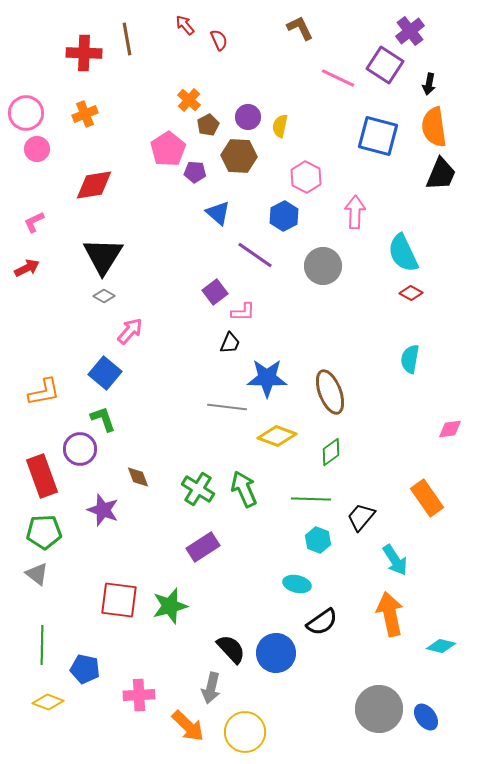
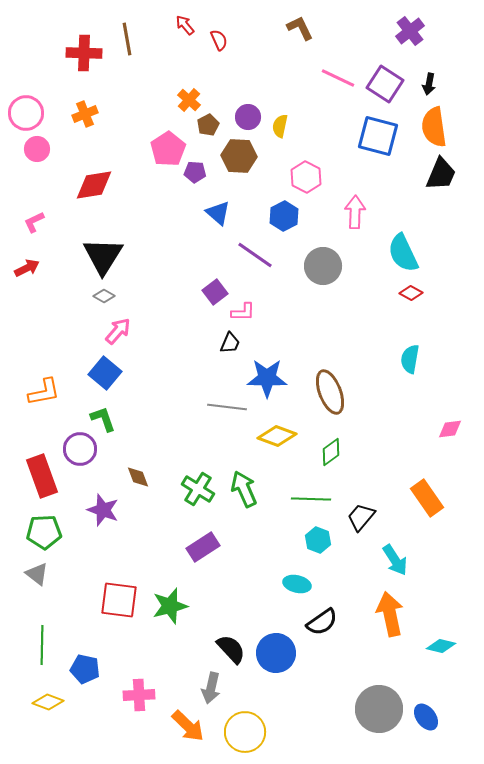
purple square at (385, 65): moved 19 px down
pink arrow at (130, 331): moved 12 px left
